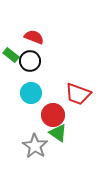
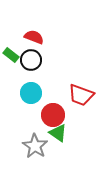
black circle: moved 1 px right, 1 px up
red trapezoid: moved 3 px right, 1 px down
